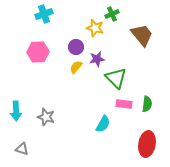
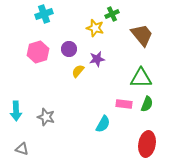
purple circle: moved 7 px left, 2 px down
pink hexagon: rotated 15 degrees counterclockwise
yellow semicircle: moved 2 px right, 4 px down
green triangle: moved 25 px right; rotated 45 degrees counterclockwise
green semicircle: rotated 14 degrees clockwise
